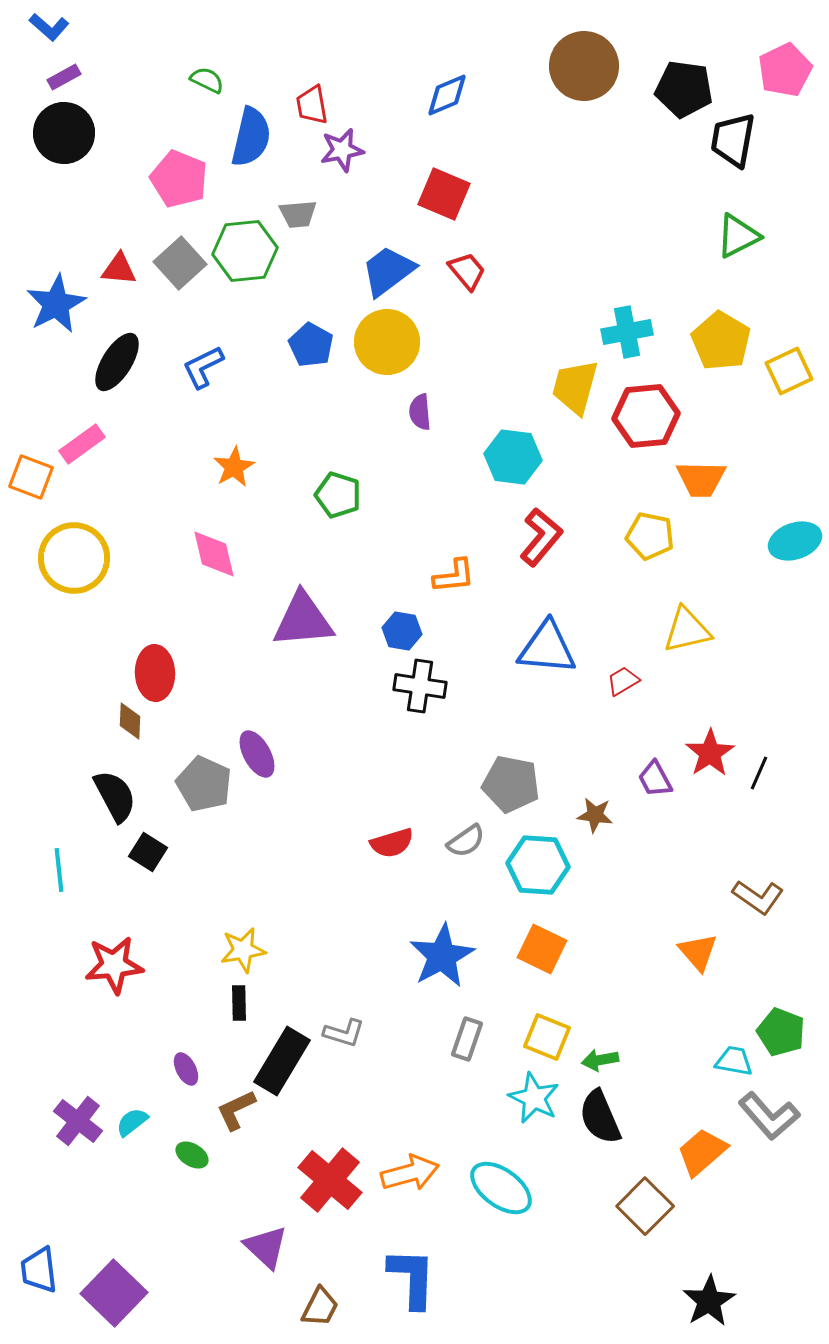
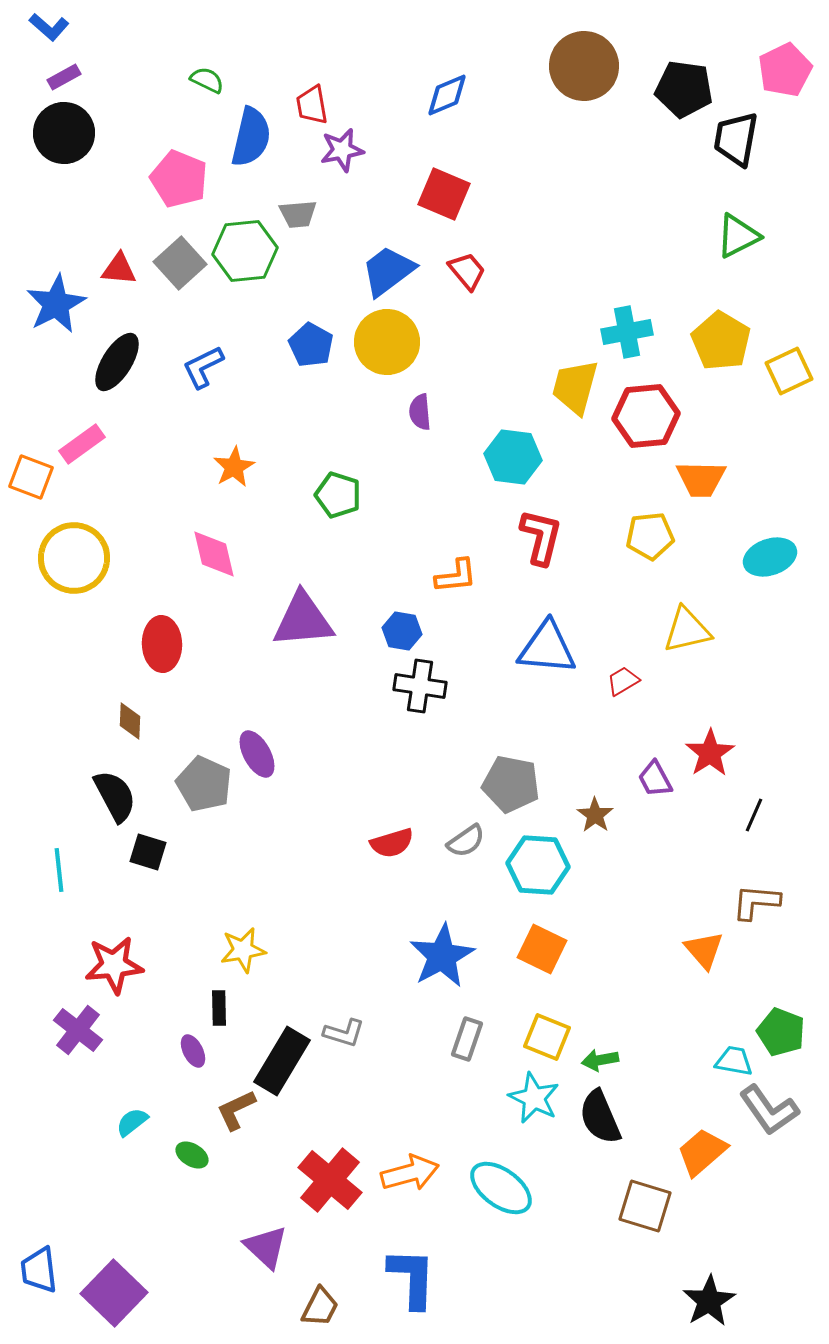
black trapezoid at (733, 140): moved 3 px right, 1 px up
yellow pentagon at (650, 536): rotated 18 degrees counterclockwise
red L-shape at (541, 537): rotated 26 degrees counterclockwise
cyan ellipse at (795, 541): moved 25 px left, 16 px down
orange L-shape at (454, 576): moved 2 px right
red ellipse at (155, 673): moved 7 px right, 29 px up
black line at (759, 773): moved 5 px left, 42 px down
brown star at (595, 815): rotated 27 degrees clockwise
black square at (148, 852): rotated 15 degrees counterclockwise
brown L-shape at (758, 897): moved 2 px left, 5 px down; rotated 150 degrees clockwise
orange triangle at (698, 952): moved 6 px right, 2 px up
black rectangle at (239, 1003): moved 20 px left, 5 px down
purple ellipse at (186, 1069): moved 7 px right, 18 px up
gray L-shape at (769, 1116): moved 6 px up; rotated 6 degrees clockwise
purple cross at (78, 1121): moved 91 px up
brown square at (645, 1206): rotated 28 degrees counterclockwise
